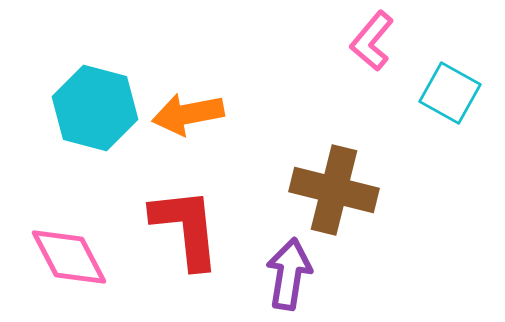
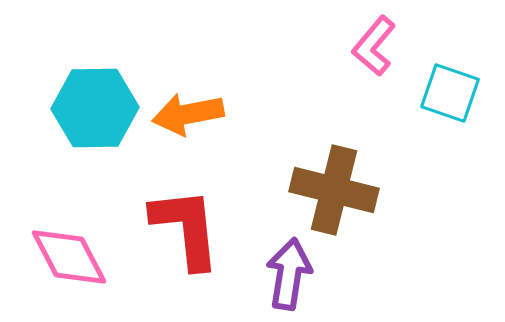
pink L-shape: moved 2 px right, 5 px down
cyan square: rotated 10 degrees counterclockwise
cyan hexagon: rotated 16 degrees counterclockwise
